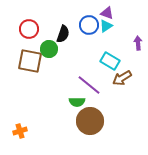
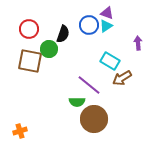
brown circle: moved 4 px right, 2 px up
